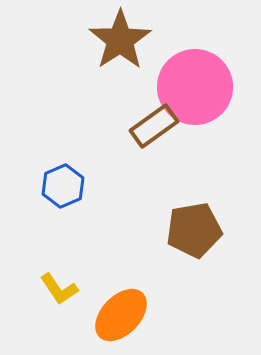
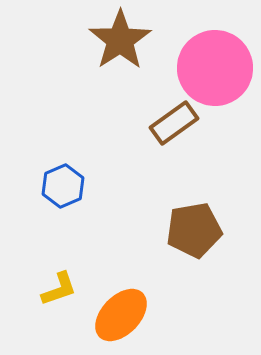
pink circle: moved 20 px right, 19 px up
brown rectangle: moved 20 px right, 3 px up
yellow L-shape: rotated 75 degrees counterclockwise
